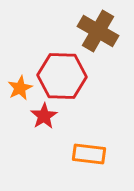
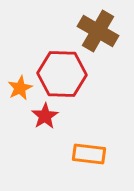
red hexagon: moved 2 px up
red star: moved 1 px right
